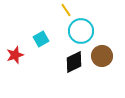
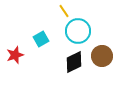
yellow line: moved 2 px left, 1 px down
cyan circle: moved 3 px left
